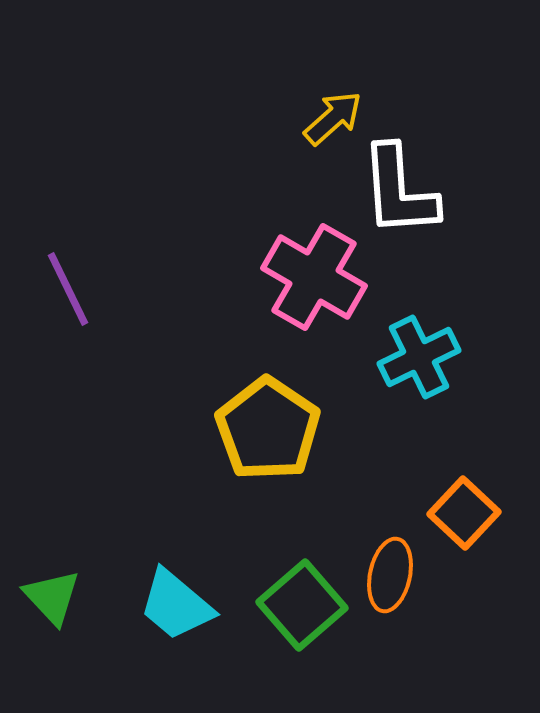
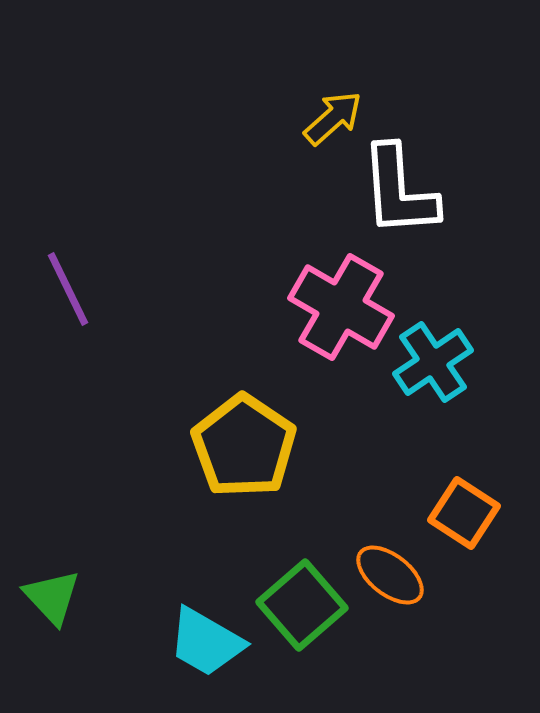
pink cross: moved 27 px right, 30 px down
cyan cross: moved 14 px right, 5 px down; rotated 8 degrees counterclockwise
yellow pentagon: moved 24 px left, 17 px down
orange square: rotated 10 degrees counterclockwise
orange ellipse: rotated 64 degrees counterclockwise
cyan trapezoid: moved 30 px right, 37 px down; rotated 10 degrees counterclockwise
